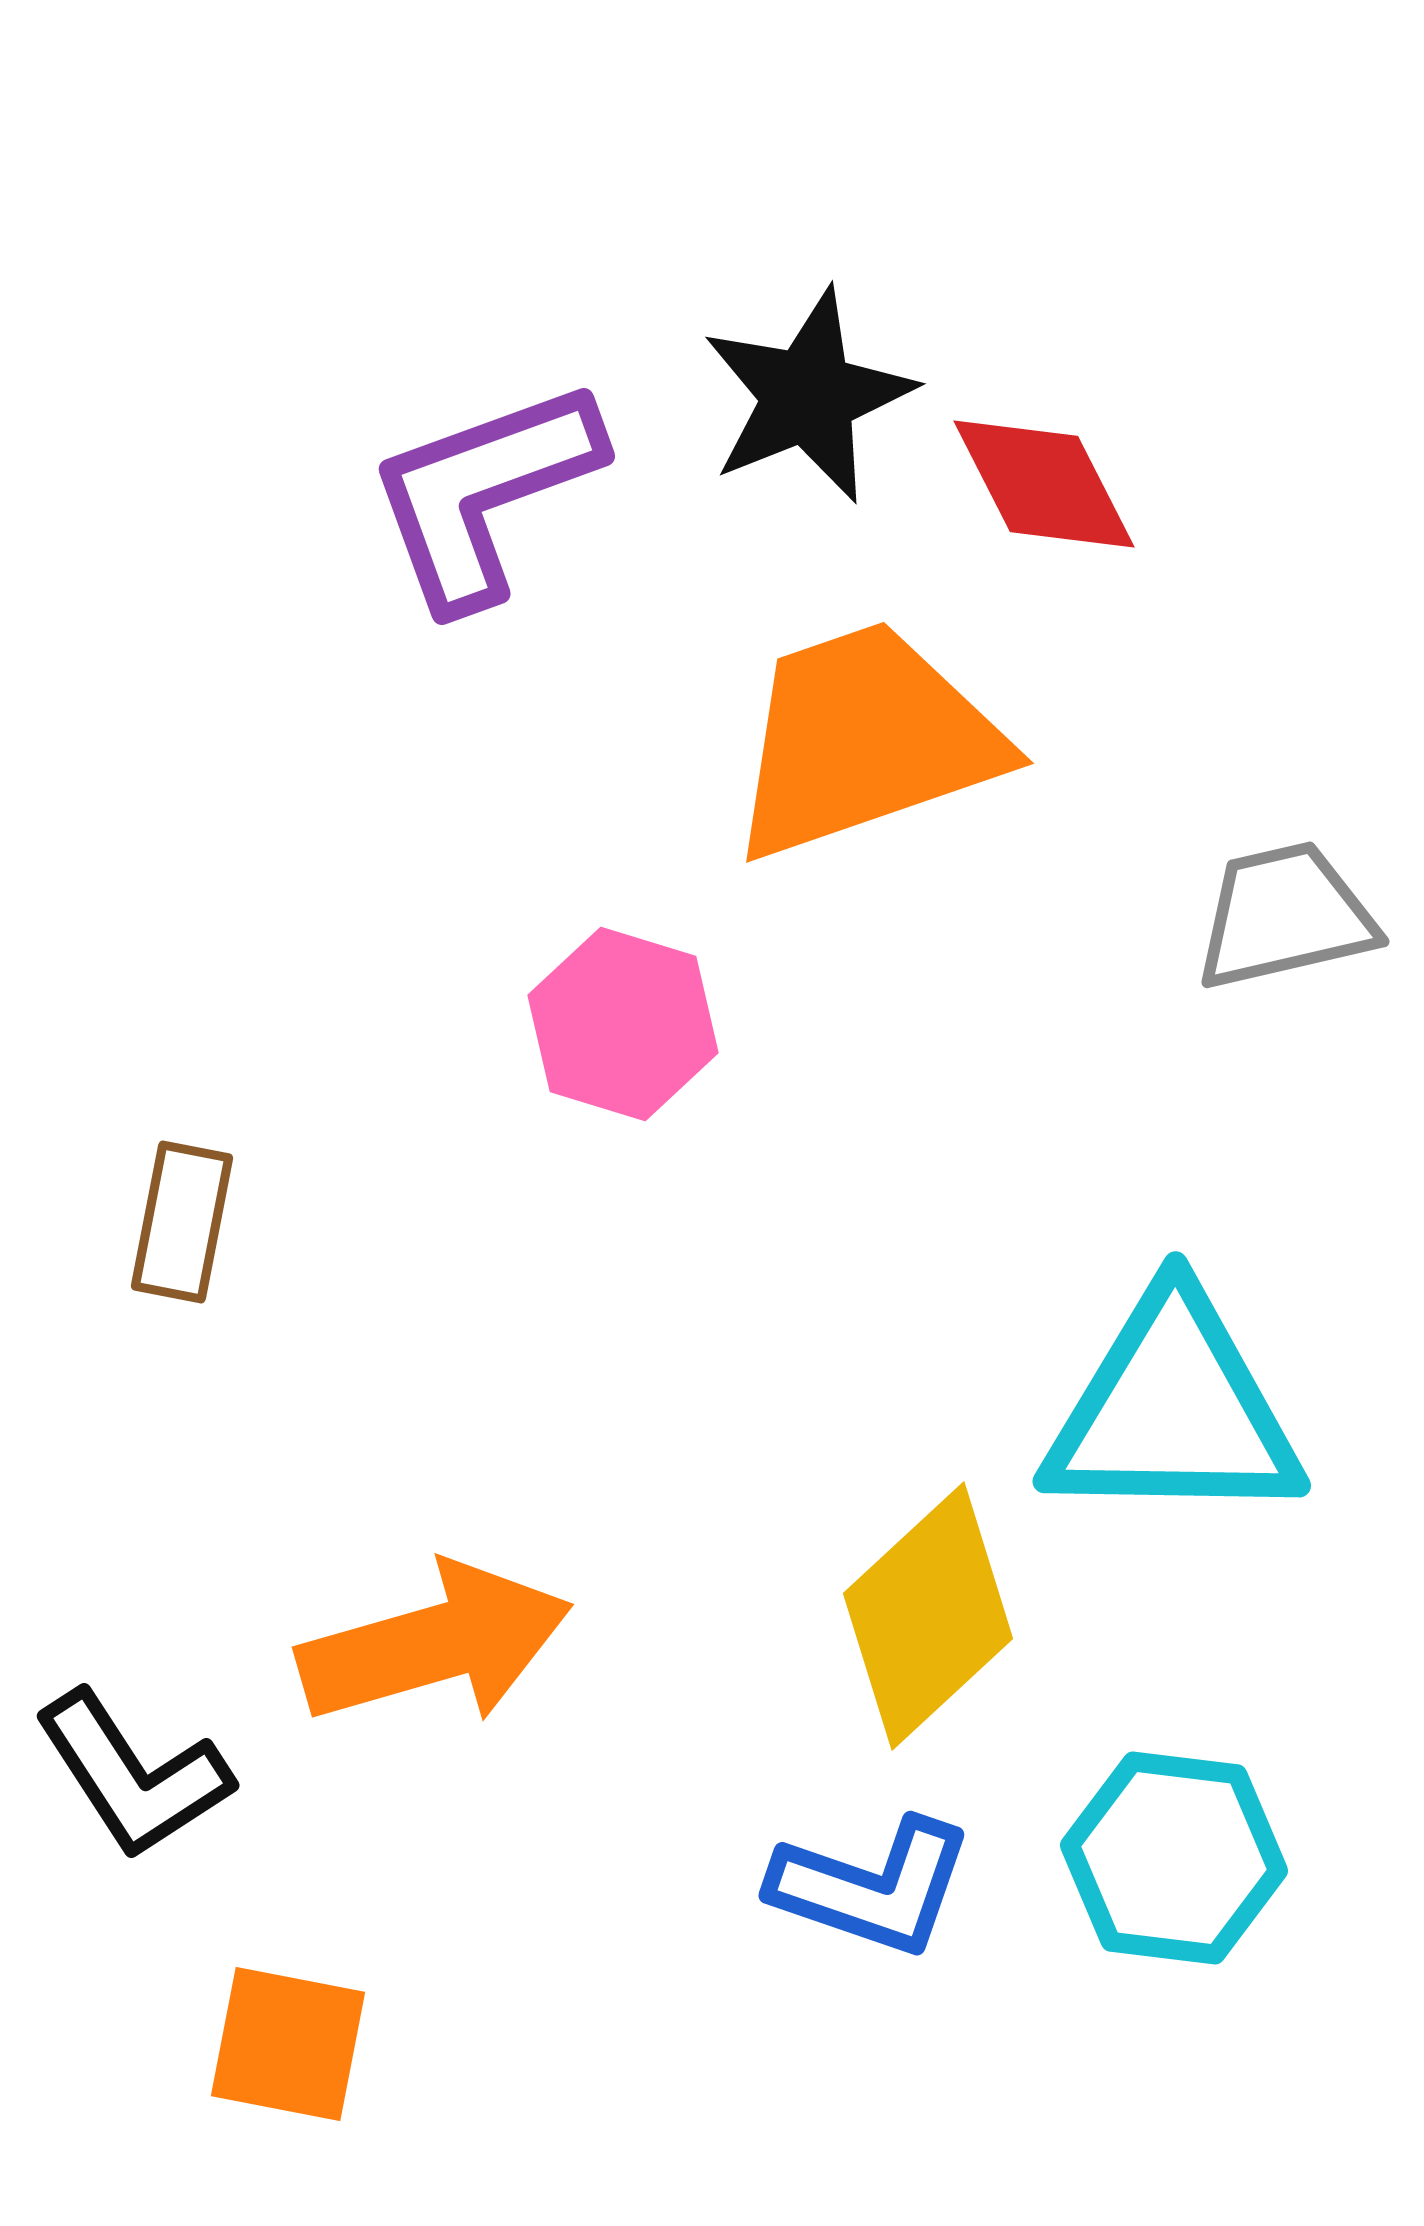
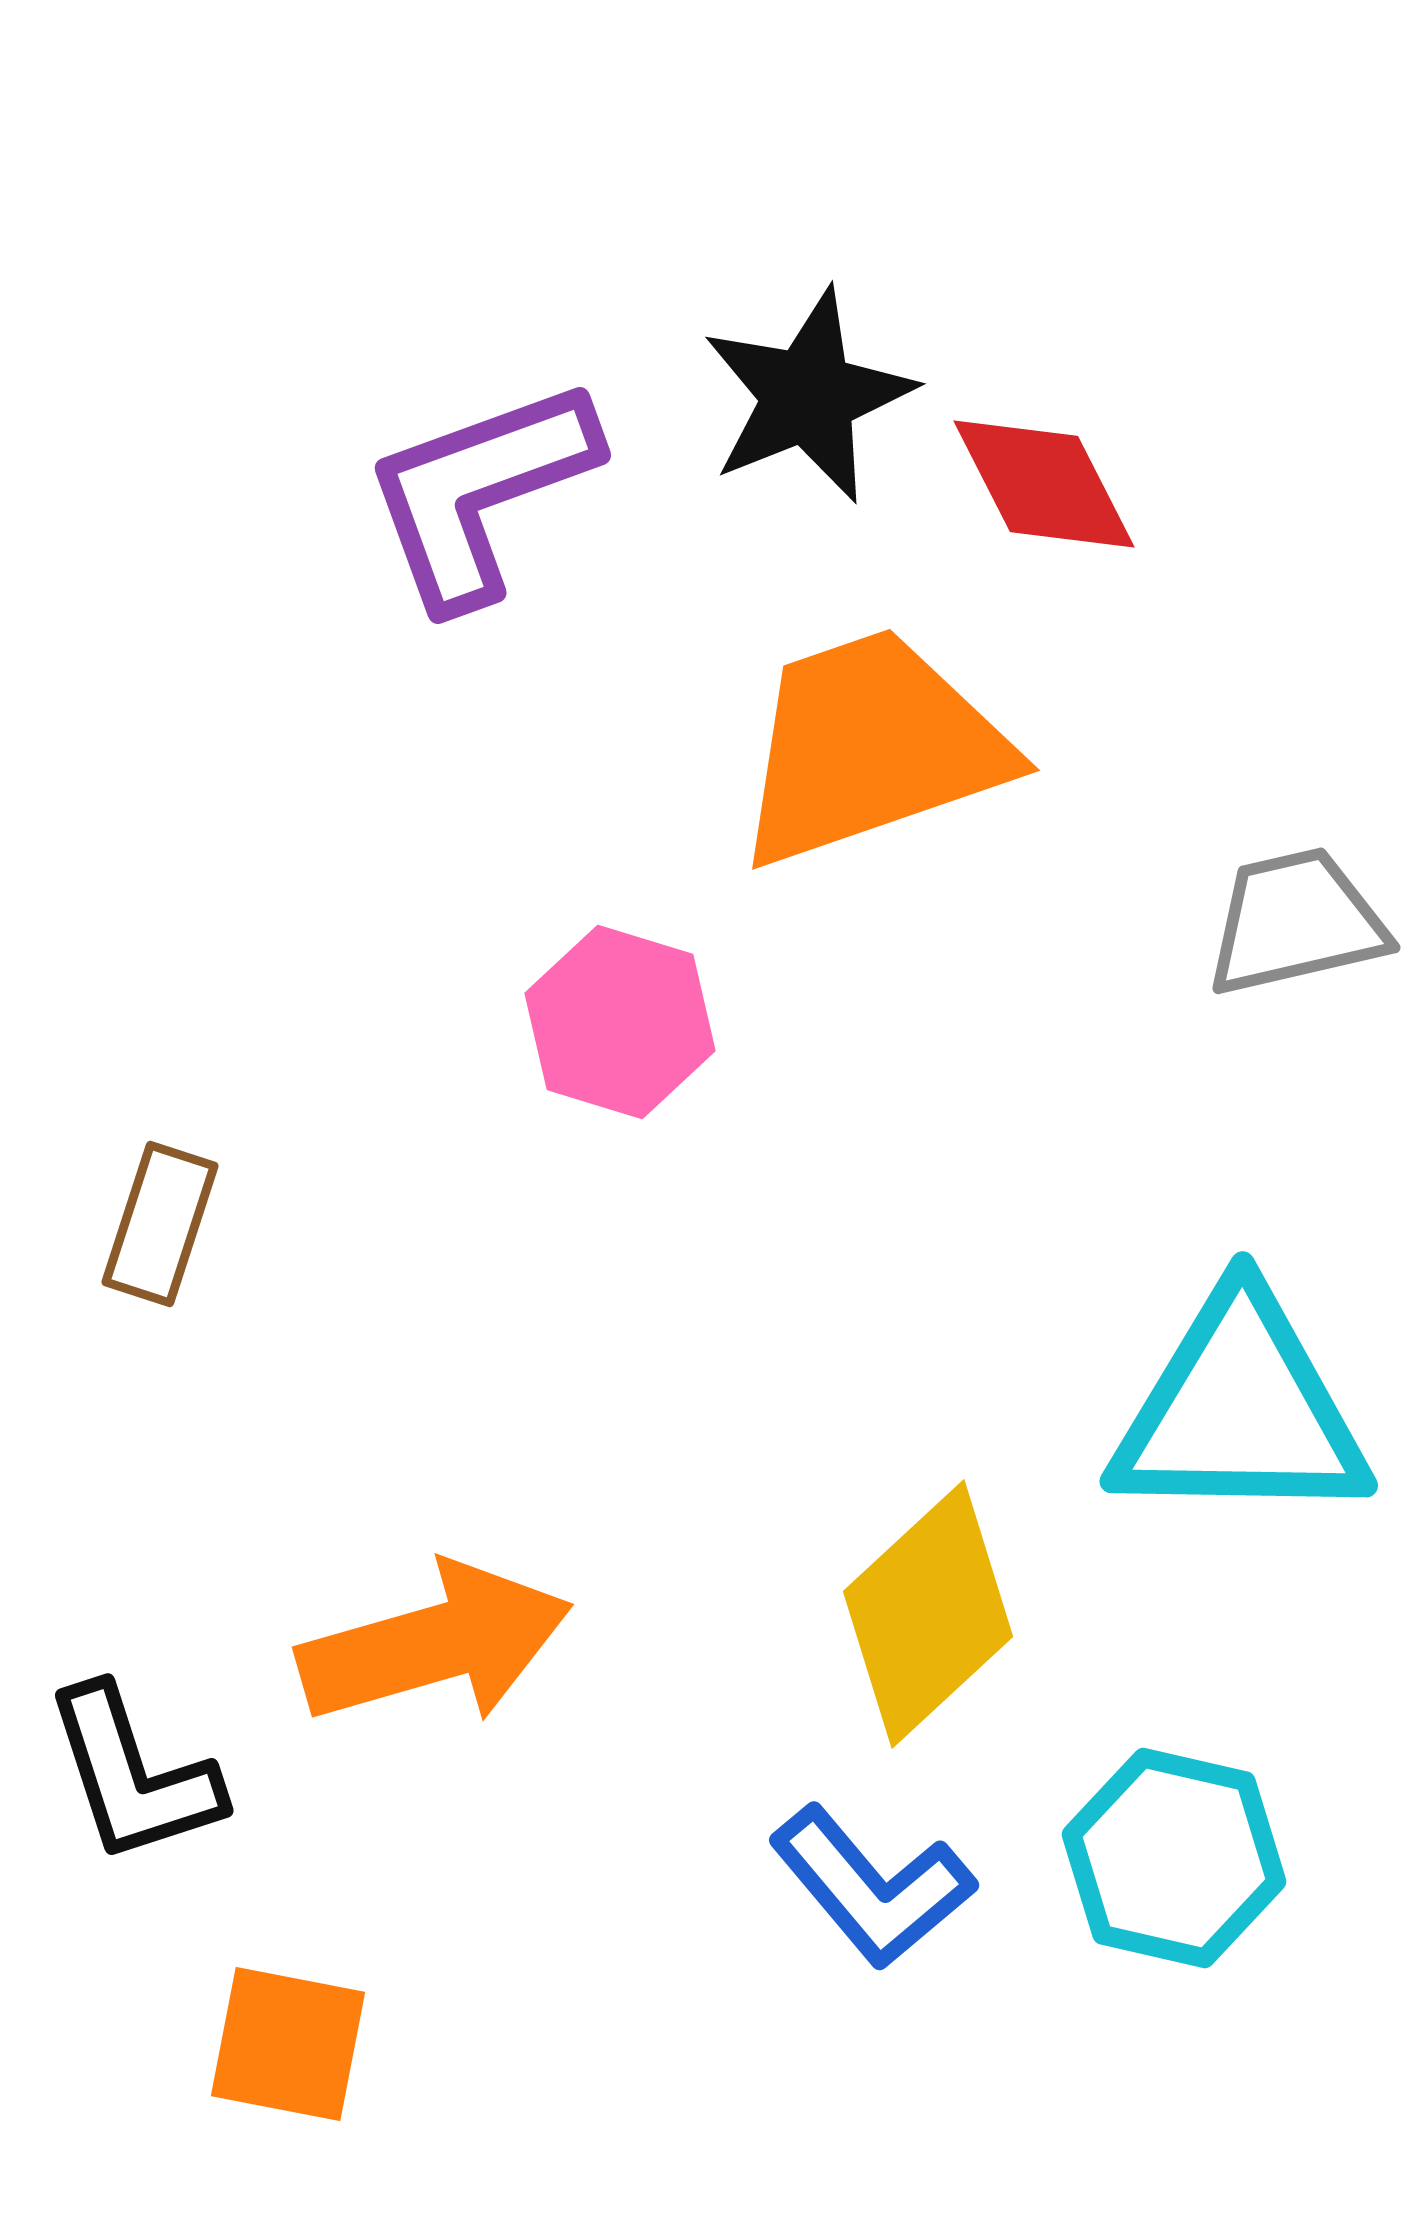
purple L-shape: moved 4 px left, 1 px up
orange trapezoid: moved 6 px right, 7 px down
gray trapezoid: moved 11 px right, 6 px down
pink hexagon: moved 3 px left, 2 px up
brown rectangle: moved 22 px left, 2 px down; rotated 7 degrees clockwise
cyan triangle: moved 67 px right
yellow diamond: moved 2 px up
black L-shape: rotated 15 degrees clockwise
cyan hexagon: rotated 6 degrees clockwise
blue L-shape: rotated 31 degrees clockwise
